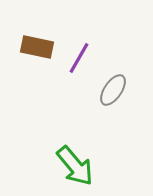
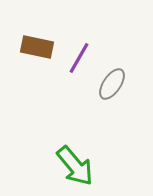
gray ellipse: moved 1 px left, 6 px up
